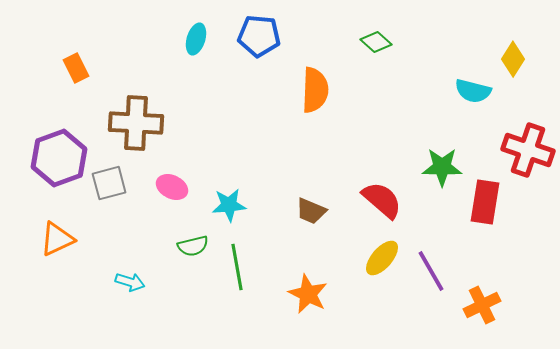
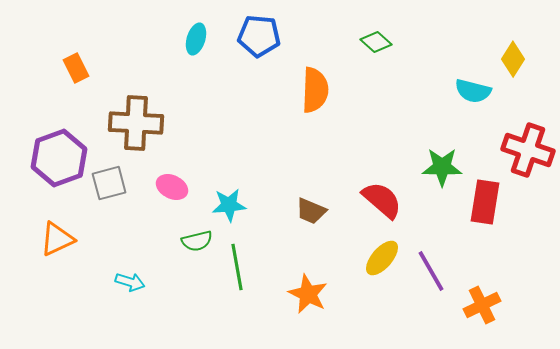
green semicircle: moved 4 px right, 5 px up
